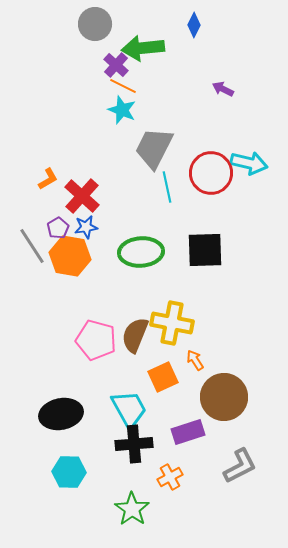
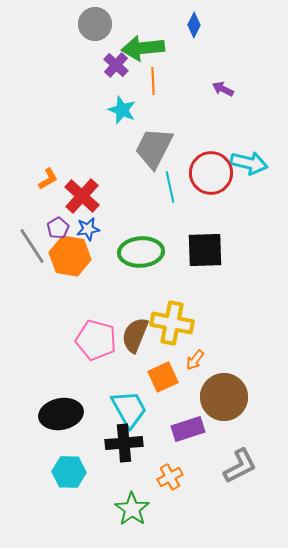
orange line: moved 30 px right, 5 px up; rotated 60 degrees clockwise
cyan line: moved 3 px right
blue star: moved 2 px right, 2 px down
orange arrow: rotated 110 degrees counterclockwise
purple rectangle: moved 3 px up
black cross: moved 10 px left, 1 px up
